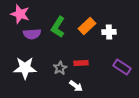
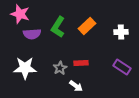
white cross: moved 12 px right
